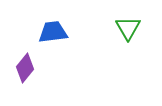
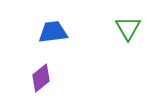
purple diamond: moved 16 px right, 10 px down; rotated 12 degrees clockwise
